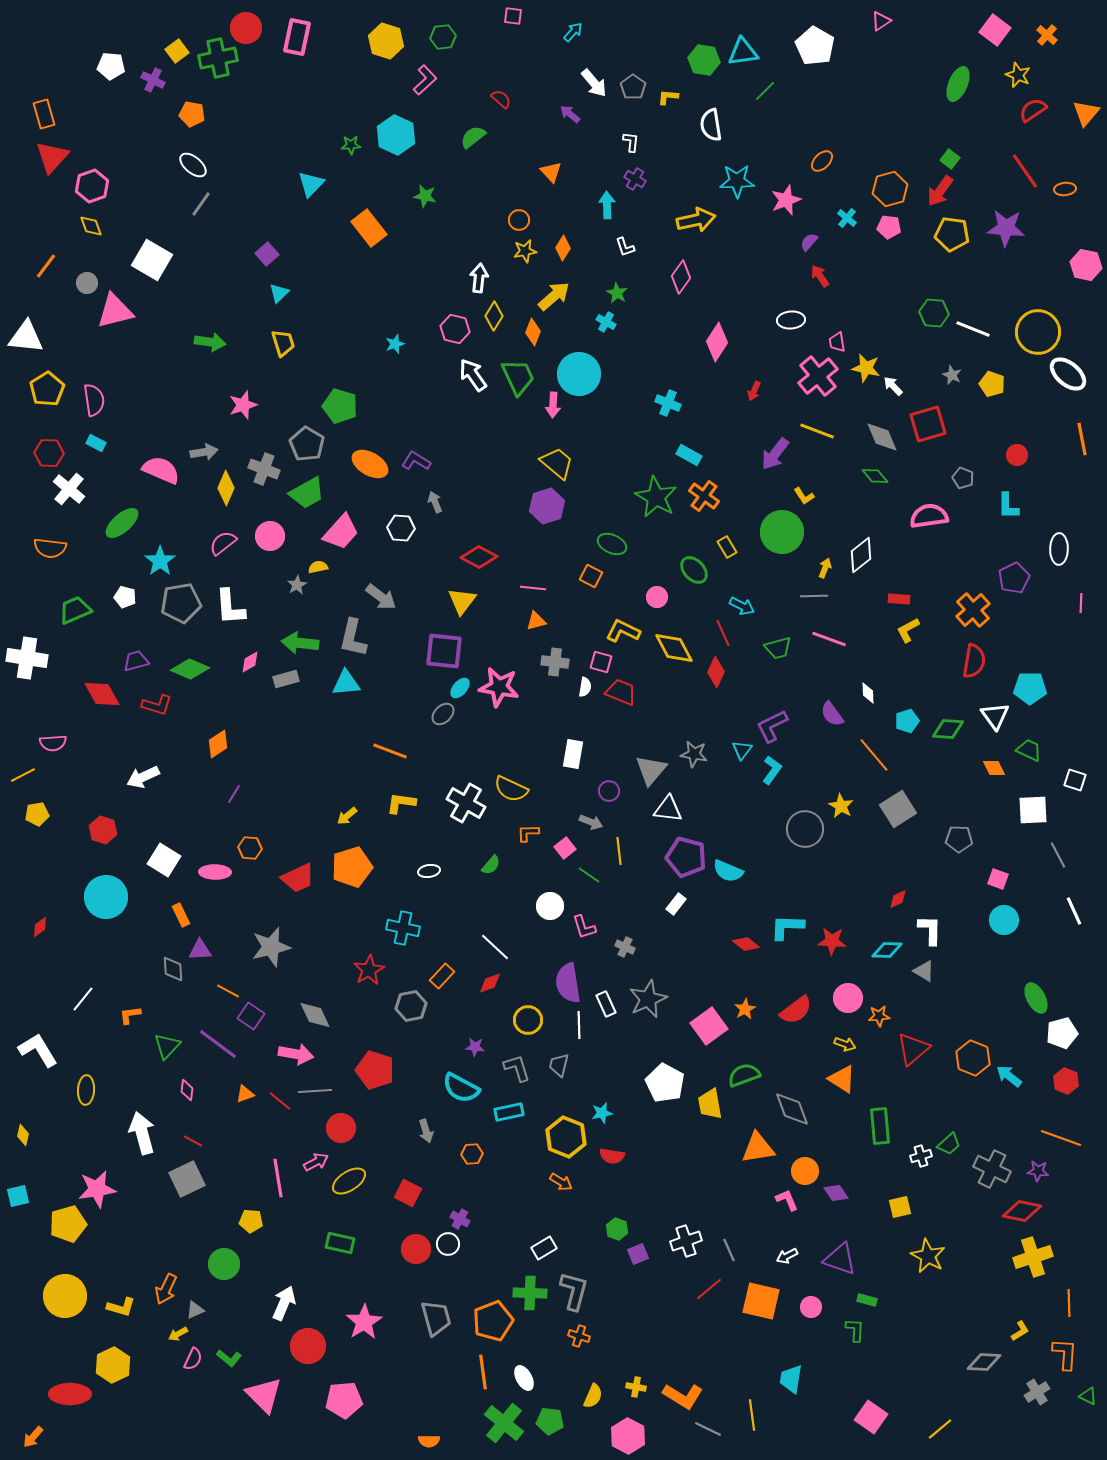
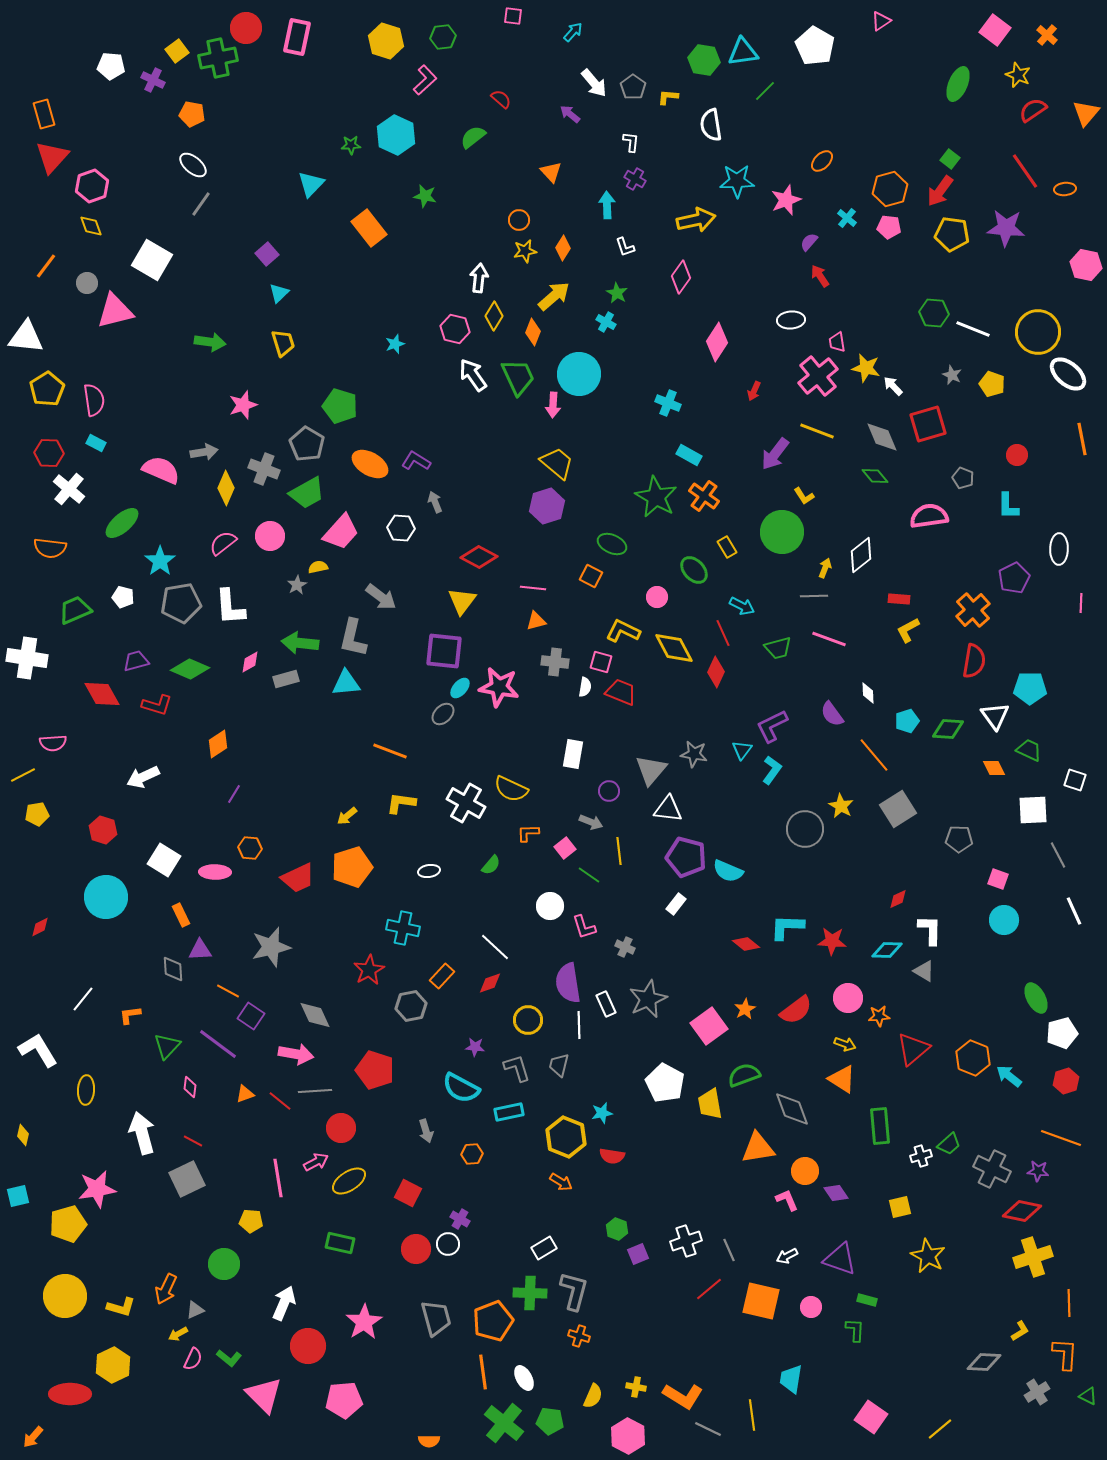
white pentagon at (125, 597): moved 2 px left
red diamond at (40, 927): rotated 10 degrees clockwise
red hexagon at (1066, 1081): rotated 20 degrees clockwise
pink diamond at (187, 1090): moved 3 px right, 3 px up
